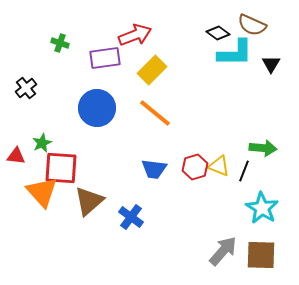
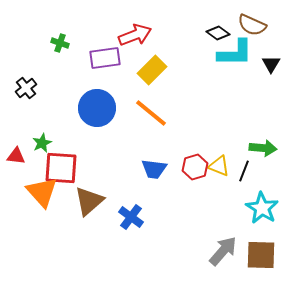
orange line: moved 4 px left
